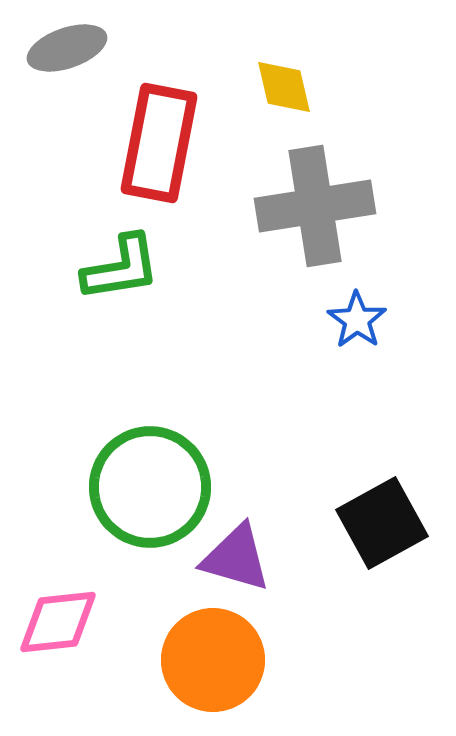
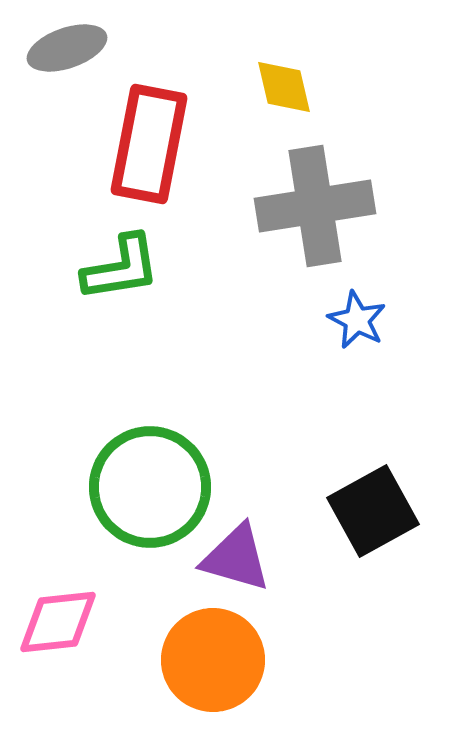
red rectangle: moved 10 px left, 1 px down
blue star: rotated 8 degrees counterclockwise
black square: moved 9 px left, 12 px up
